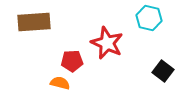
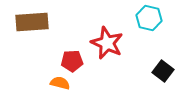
brown rectangle: moved 2 px left
